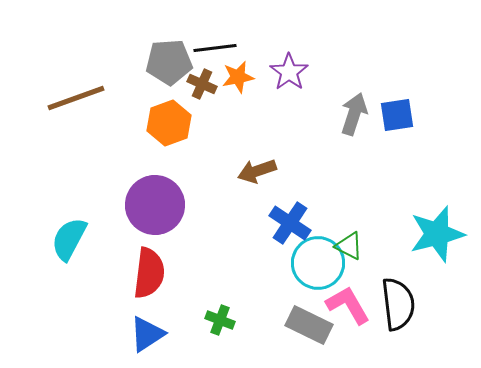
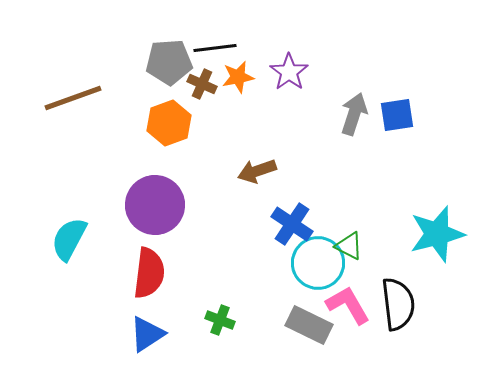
brown line: moved 3 px left
blue cross: moved 2 px right, 1 px down
